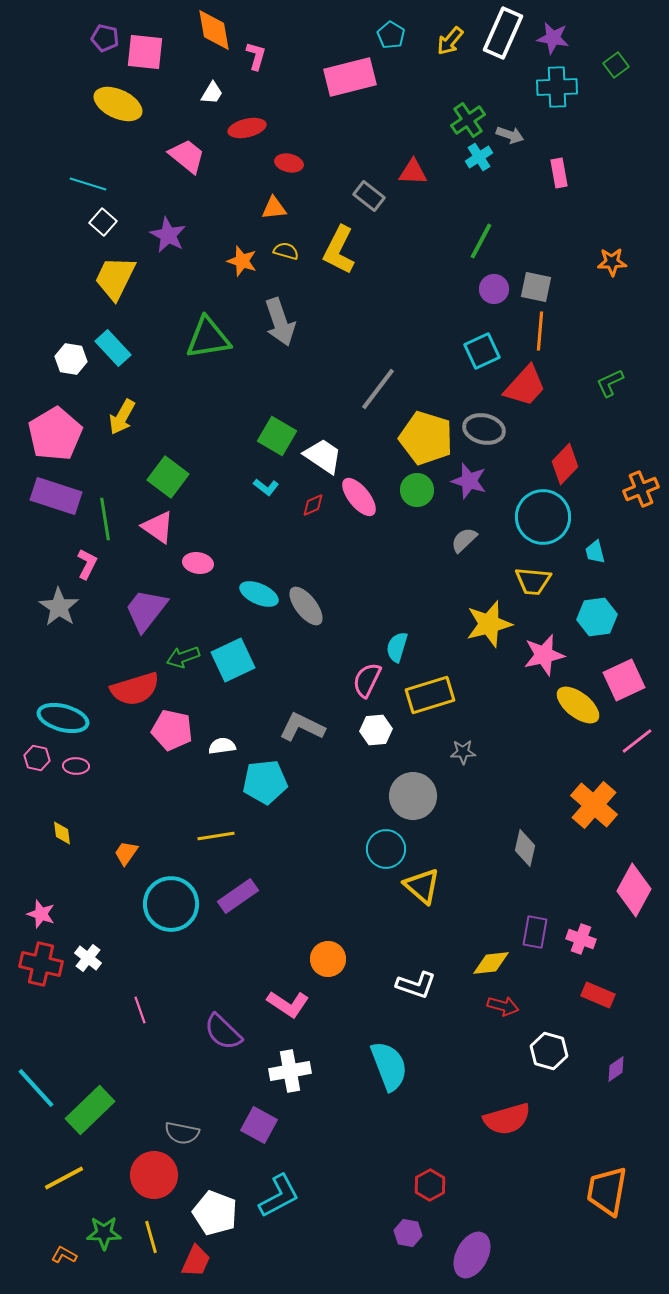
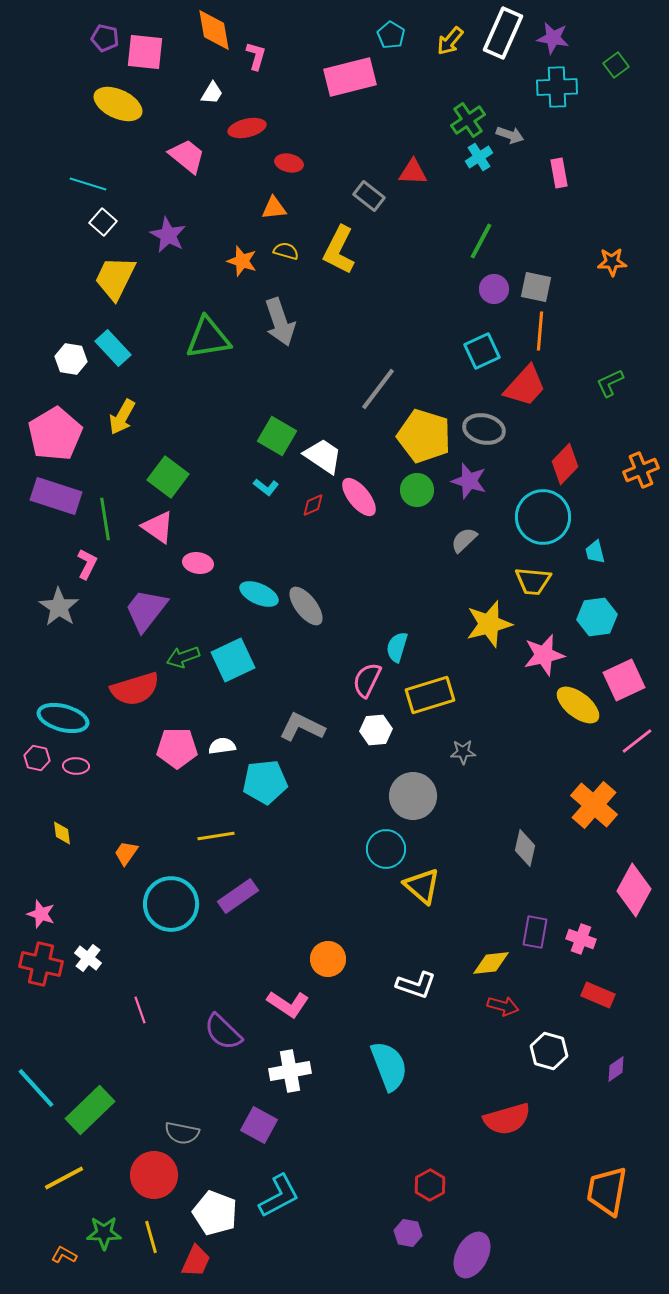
yellow pentagon at (426, 438): moved 2 px left, 2 px up
orange cross at (641, 489): moved 19 px up
pink pentagon at (172, 730): moved 5 px right, 18 px down; rotated 12 degrees counterclockwise
